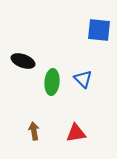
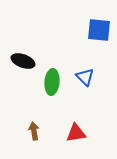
blue triangle: moved 2 px right, 2 px up
